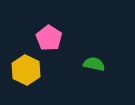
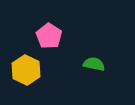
pink pentagon: moved 2 px up
